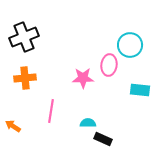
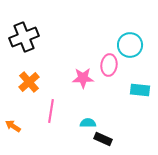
orange cross: moved 4 px right, 4 px down; rotated 35 degrees counterclockwise
